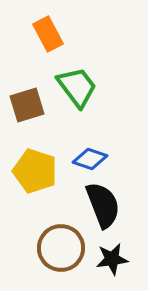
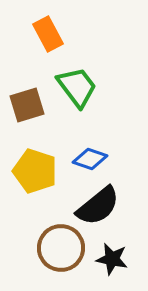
black semicircle: moved 5 px left, 1 px down; rotated 72 degrees clockwise
black star: rotated 20 degrees clockwise
